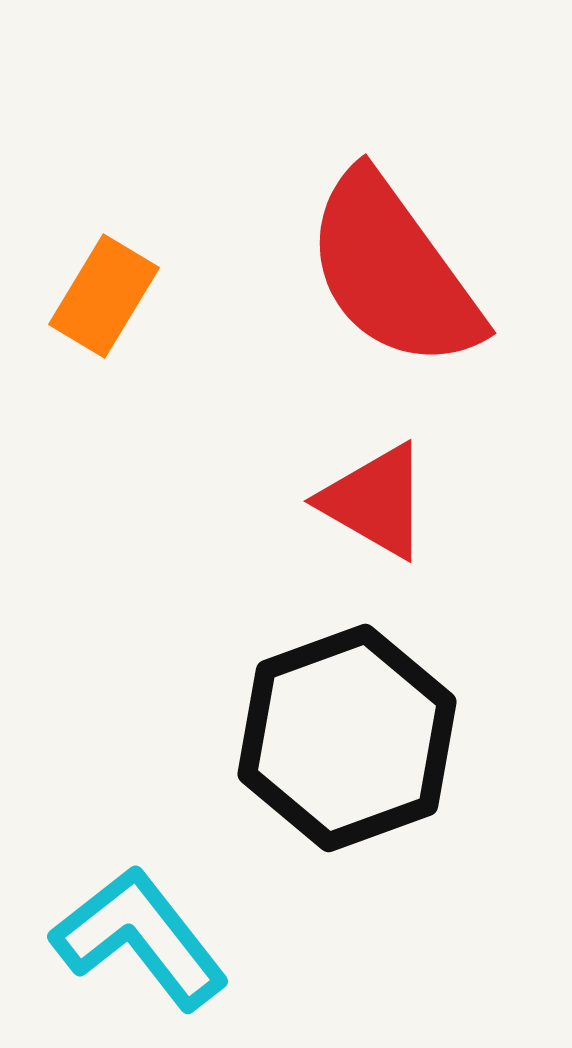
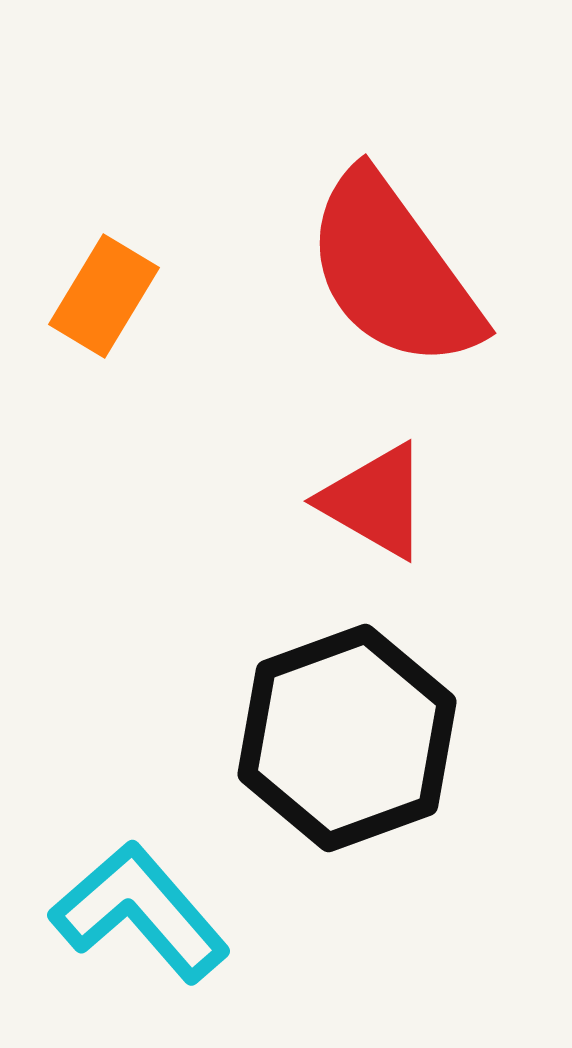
cyan L-shape: moved 26 px up; rotated 3 degrees counterclockwise
